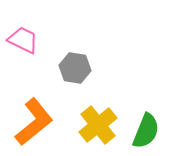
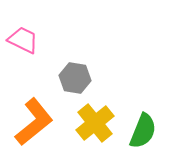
gray hexagon: moved 10 px down
yellow cross: moved 3 px left, 2 px up
green semicircle: moved 3 px left
